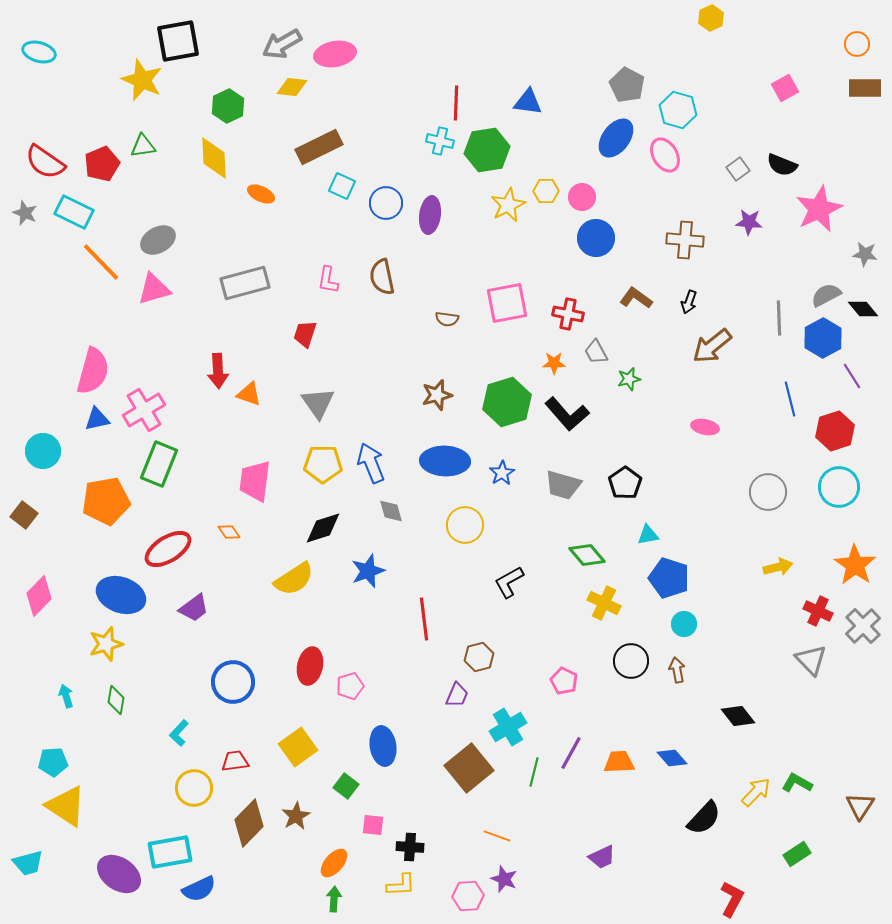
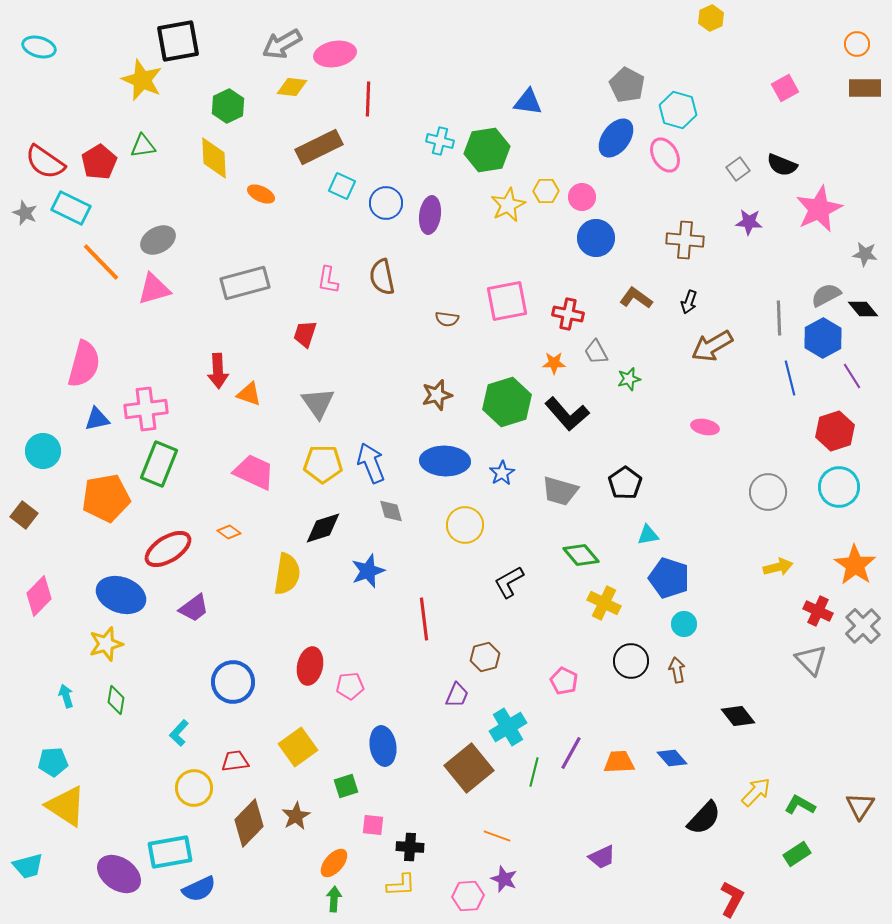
cyan ellipse at (39, 52): moved 5 px up
red line at (456, 103): moved 88 px left, 4 px up
red pentagon at (102, 164): moved 3 px left, 2 px up; rotated 8 degrees counterclockwise
cyan rectangle at (74, 212): moved 3 px left, 4 px up
pink square at (507, 303): moved 2 px up
brown arrow at (712, 346): rotated 9 degrees clockwise
pink semicircle at (93, 371): moved 9 px left, 7 px up
blue line at (790, 399): moved 21 px up
pink cross at (144, 410): moved 2 px right, 1 px up; rotated 24 degrees clockwise
pink trapezoid at (255, 481): moved 1 px left, 9 px up; rotated 108 degrees clockwise
gray trapezoid at (563, 485): moved 3 px left, 6 px down
orange pentagon at (106, 501): moved 3 px up
orange diamond at (229, 532): rotated 20 degrees counterclockwise
green diamond at (587, 555): moved 6 px left
yellow semicircle at (294, 579): moved 7 px left, 5 px up; rotated 48 degrees counterclockwise
brown hexagon at (479, 657): moved 6 px right
pink pentagon at (350, 686): rotated 12 degrees clockwise
green L-shape at (797, 783): moved 3 px right, 22 px down
green square at (346, 786): rotated 35 degrees clockwise
cyan trapezoid at (28, 863): moved 3 px down
